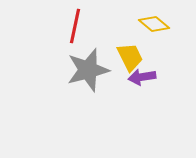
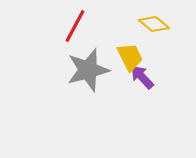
red line: rotated 16 degrees clockwise
purple arrow: rotated 56 degrees clockwise
